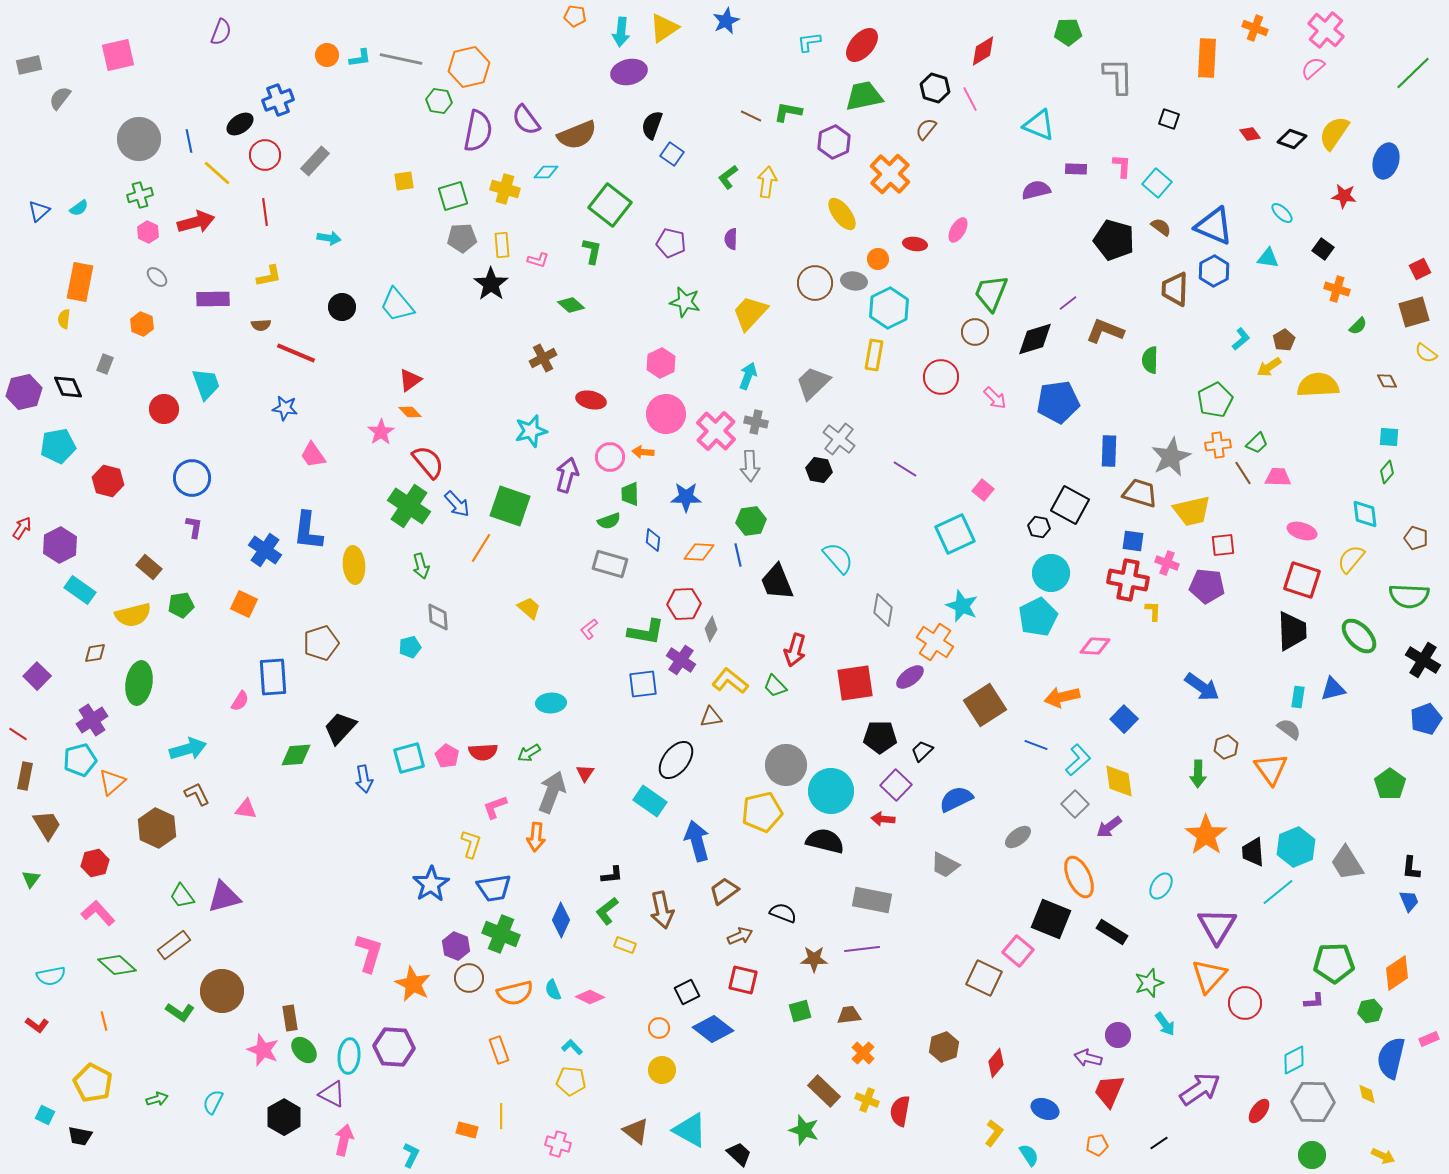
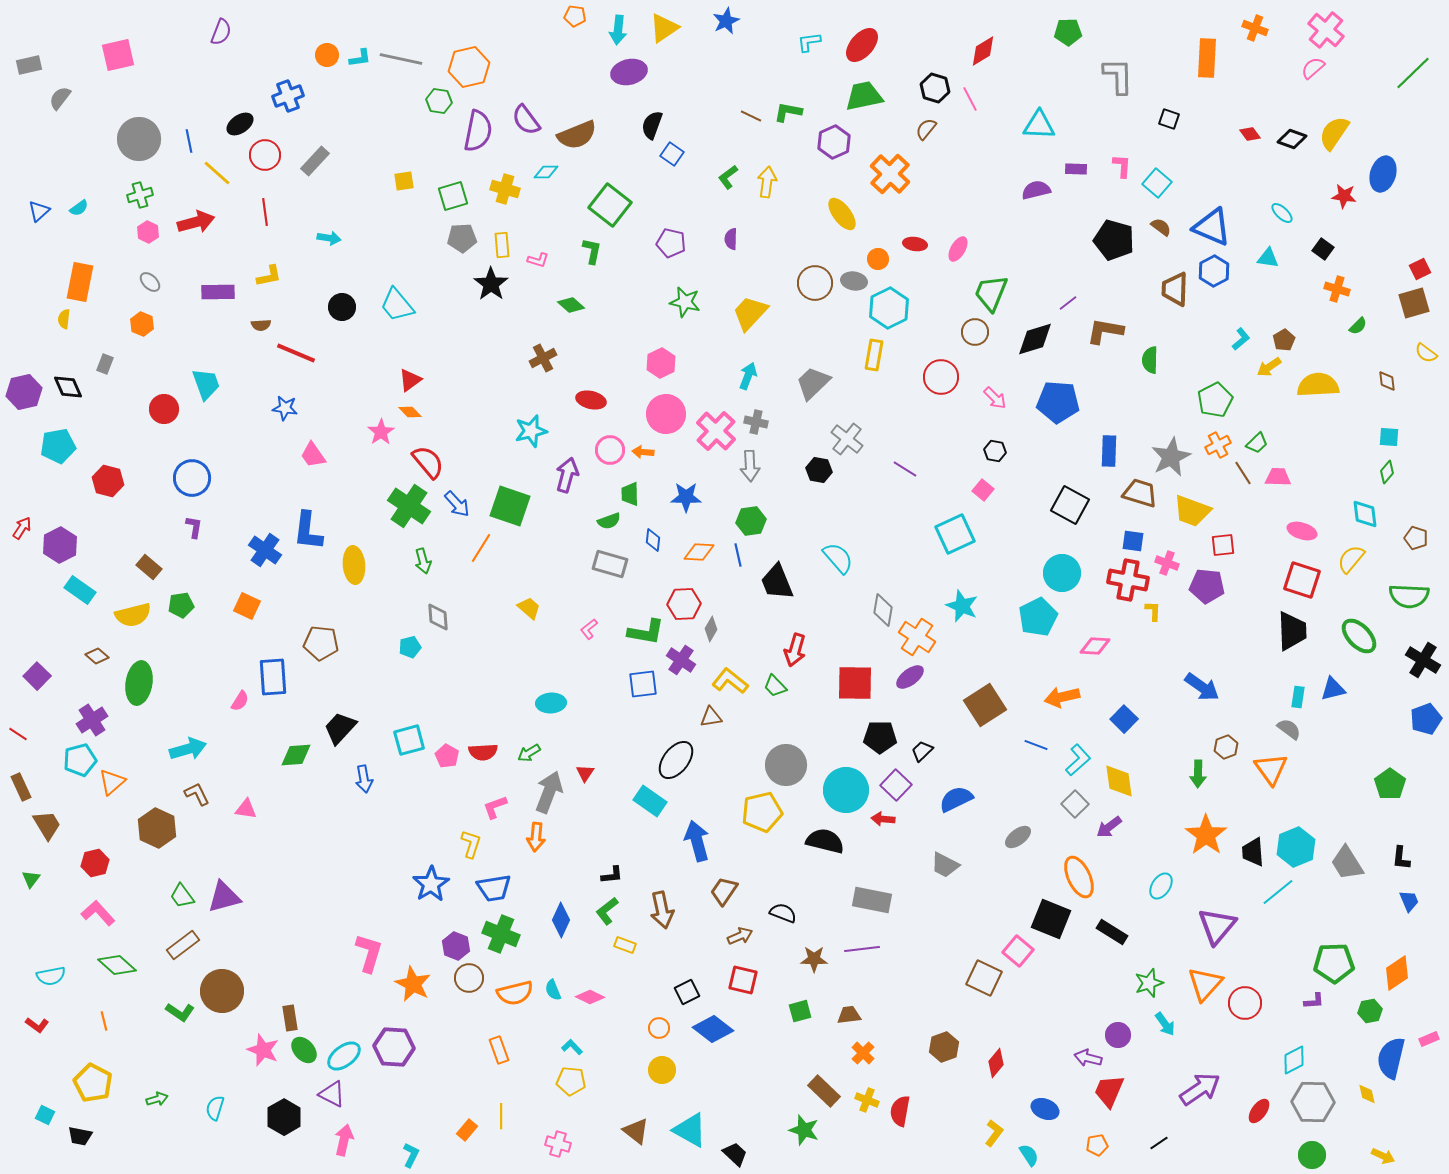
cyan arrow at (621, 32): moved 3 px left, 2 px up
blue cross at (278, 100): moved 10 px right, 4 px up
cyan triangle at (1039, 125): rotated 20 degrees counterclockwise
blue ellipse at (1386, 161): moved 3 px left, 13 px down
blue triangle at (1214, 226): moved 2 px left, 1 px down
pink ellipse at (958, 230): moved 19 px down
gray ellipse at (157, 277): moved 7 px left, 5 px down
purple rectangle at (213, 299): moved 5 px right, 7 px up
brown square at (1414, 312): moved 9 px up
brown L-shape at (1105, 331): rotated 12 degrees counterclockwise
brown diamond at (1387, 381): rotated 20 degrees clockwise
blue pentagon at (1058, 402): rotated 12 degrees clockwise
gray cross at (839, 439): moved 8 px right
orange cross at (1218, 445): rotated 20 degrees counterclockwise
pink circle at (610, 457): moved 7 px up
yellow trapezoid at (1192, 511): rotated 33 degrees clockwise
black hexagon at (1039, 527): moved 44 px left, 76 px up
green arrow at (421, 566): moved 2 px right, 5 px up
cyan circle at (1051, 573): moved 11 px right
orange square at (244, 604): moved 3 px right, 2 px down
orange cross at (935, 642): moved 18 px left, 5 px up
brown pentagon at (321, 643): rotated 24 degrees clockwise
brown diamond at (95, 653): moved 2 px right, 3 px down; rotated 50 degrees clockwise
red square at (855, 683): rotated 9 degrees clockwise
cyan square at (409, 758): moved 18 px up
brown rectangle at (25, 776): moved 4 px left, 11 px down; rotated 36 degrees counterclockwise
cyan circle at (831, 791): moved 15 px right, 1 px up
gray arrow at (552, 792): moved 3 px left
black L-shape at (1411, 868): moved 10 px left, 10 px up
brown trapezoid at (724, 891): rotated 20 degrees counterclockwise
purple triangle at (1217, 926): rotated 9 degrees clockwise
brown rectangle at (174, 945): moved 9 px right
orange triangle at (1209, 976): moved 4 px left, 8 px down
cyan ellipse at (349, 1056): moved 5 px left; rotated 48 degrees clockwise
cyan semicircle at (213, 1102): moved 2 px right, 6 px down; rotated 10 degrees counterclockwise
orange rectangle at (467, 1130): rotated 65 degrees counterclockwise
black trapezoid at (739, 1154): moved 4 px left
